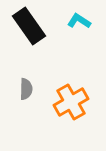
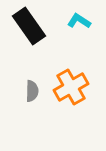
gray semicircle: moved 6 px right, 2 px down
orange cross: moved 15 px up
